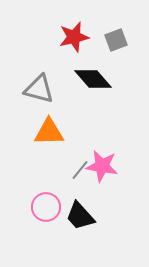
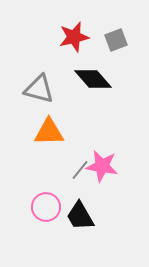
black trapezoid: rotated 12 degrees clockwise
